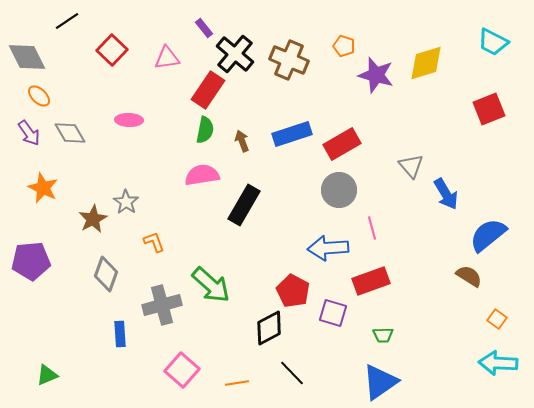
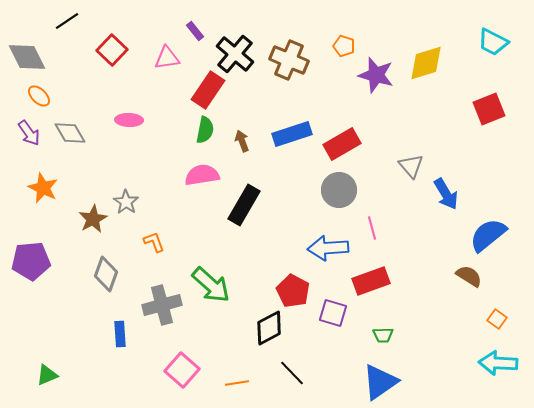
purple rectangle at (204, 28): moved 9 px left, 3 px down
